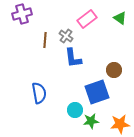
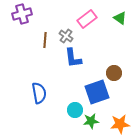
brown circle: moved 3 px down
